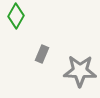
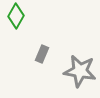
gray star: rotated 8 degrees clockwise
